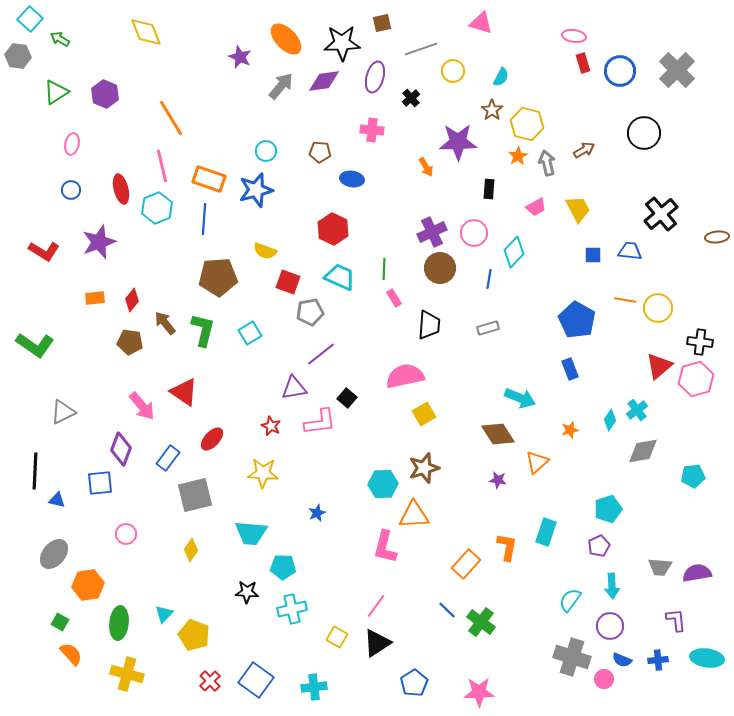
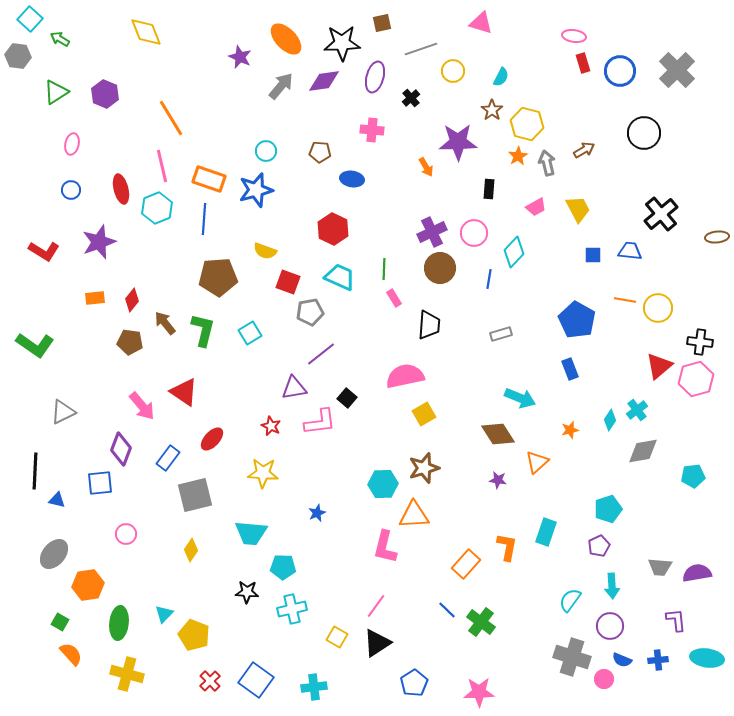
gray rectangle at (488, 328): moved 13 px right, 6 px down
